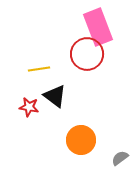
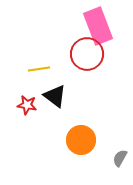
pink rectangle: moved 1 px up
red star: moved 2 px left, 2 px up
gray semicircle: rotated 24 degrees counterclockwise
